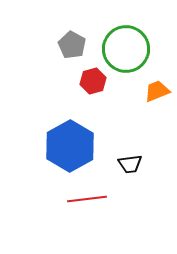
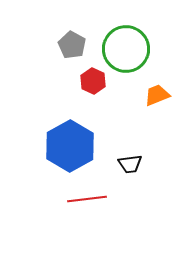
red hexagon: rotated 20 degrees counterclockwise
orange trapezoid: moved 4 px down
